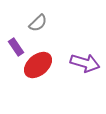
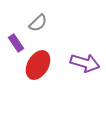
purple rectangle: moved 4 px up
red ellipse: rotated 20 degrees counterclockwise
